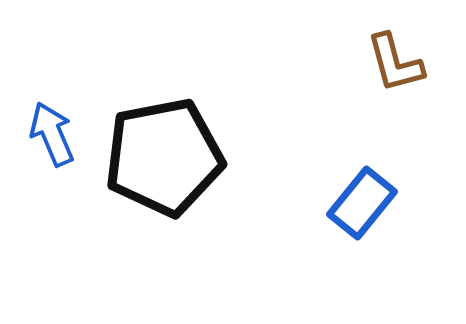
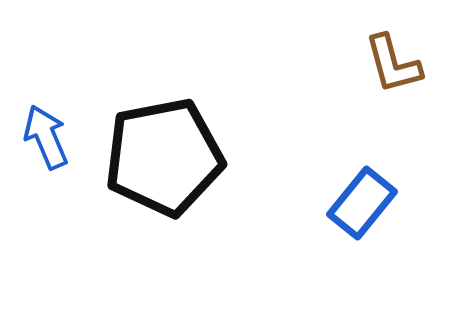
brown L-shape: moved 2 px left, 1 px down
blue arrow: moved 6 px left, 3 px down
